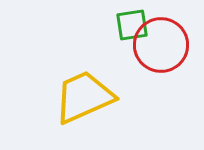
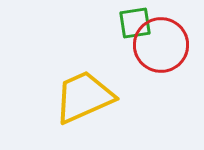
green square: moved 3 px right, 2 px up
